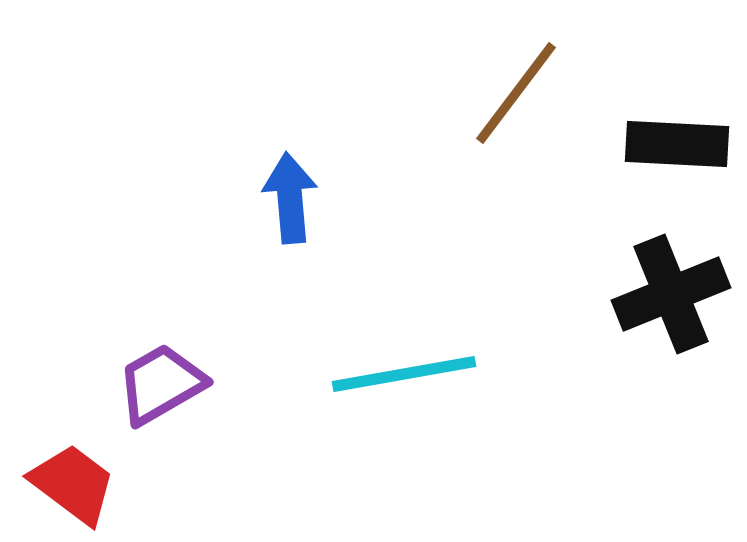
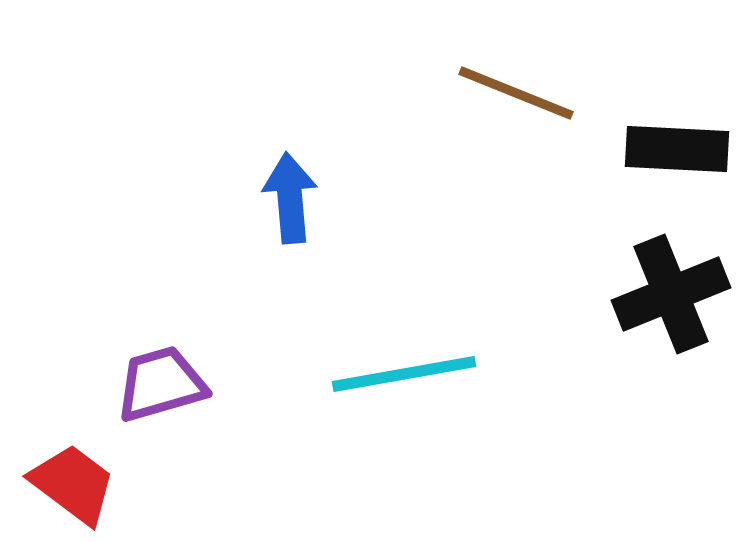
brown line: rotated 75 degrees clockwise
black rectangle: moved 5 px down
purple trapezoid: rotated 14 degrees clockwise
